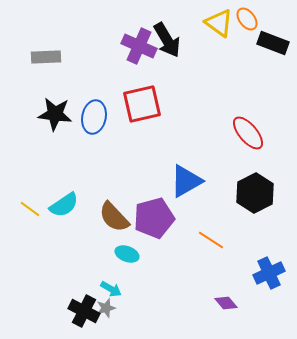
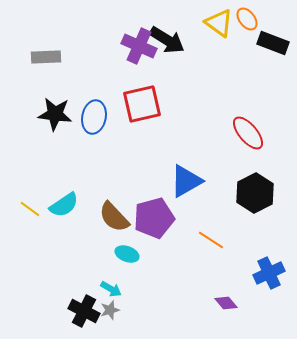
black arrow: rotated 27 degrees counterclockwise
gray star: moved 4 px right, 2 px down
